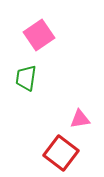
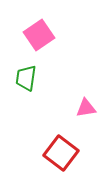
pink triangle: moved 6 px right, 11 px up
